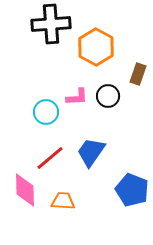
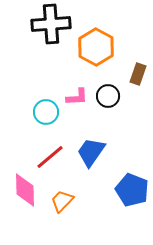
red line: moved 1 px up
orange trapezoid: moved 1 px left; rotated 50 degrees counterclockwise
